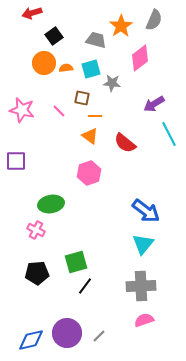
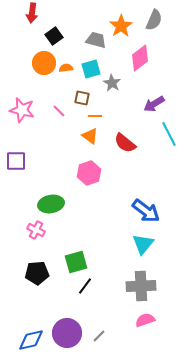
red arrow: rotated 66 degrees counterclockwise
gray star: rotated 24 degrees clockwise
pink semicircle: moved 1 px right
